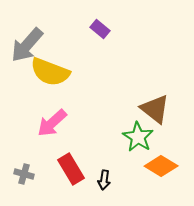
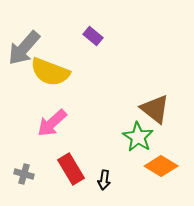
purple rectangle: moved 7 px left, 7 px down
gray arrow: moved 3 px left, 3 px down
